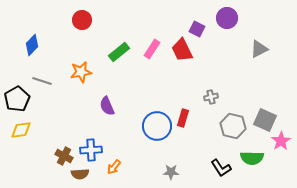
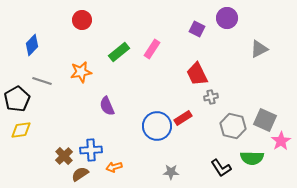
red trapezoid: moved 15 px right, 24 px down
red rectangle: rotated 42 degrees clockwise
brown cross: rotated 18 degrees clockwise
orange arrow: rotated 35 degrees clockwise
brown semicircle: rotated 150 degrees clockwise
